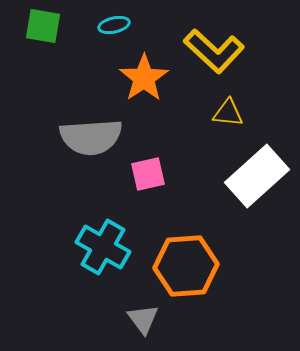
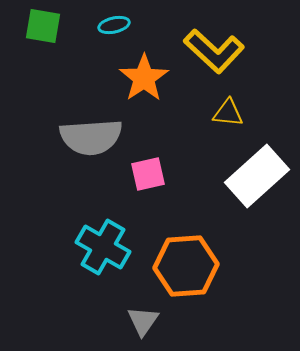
gray triangle: moved 2 px down; rotated 12 degrees clockwise
